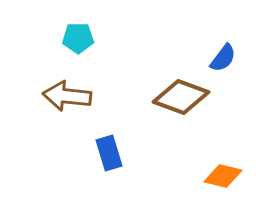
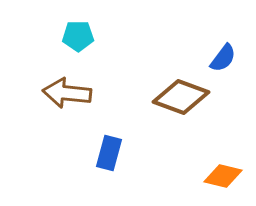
cyan pentagon: moved 2 px up
brown arrow: moved 3 px up
blue rectangle: rotated 32 degrees clockwise
